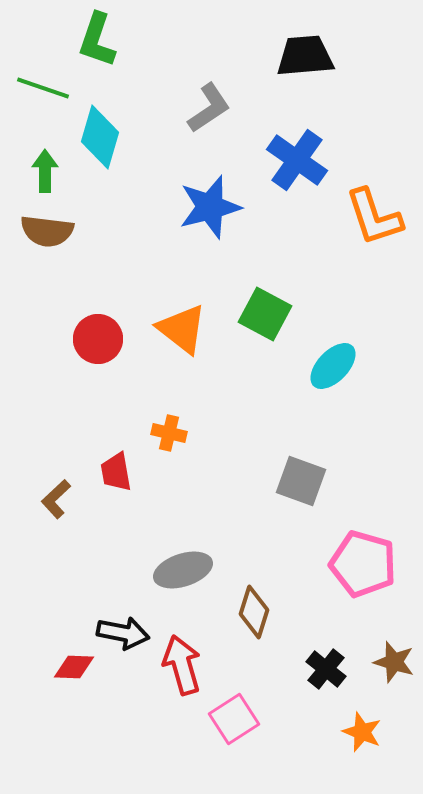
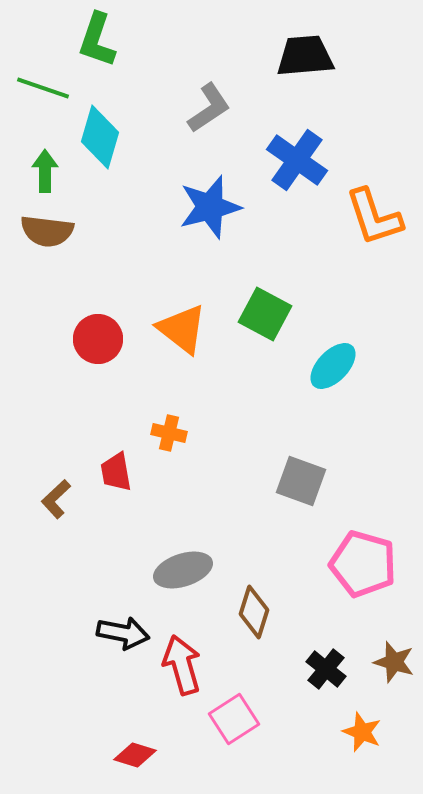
red diamond: moved 61 px right, 88 px down; rotated 15 degrees clockwise
